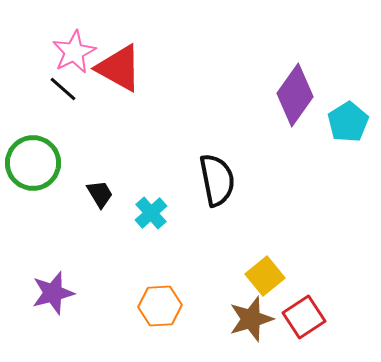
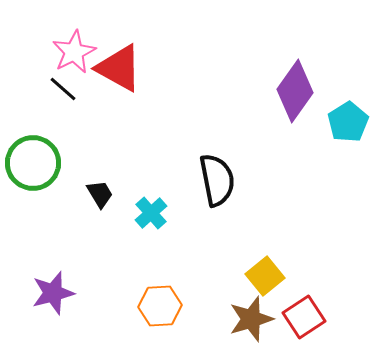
purple diamond: moved 4 px up
